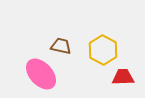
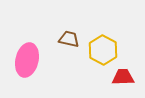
brown trapezoid: moved 8 px right, 7 px up
pink ellipse: moved 14 px left, 14 px up; rotated 56 degrees clockwise
